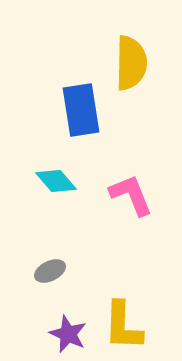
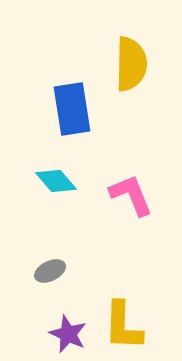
yellow semicircle: moved 1 px down
blue rectangle: moved 9 px left, 1 px up
